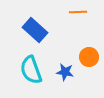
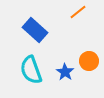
orange line: rotated 36 degrees counterclockwise
orange circle: moved 4 px down
blue star: rotated 24 degrees clockwise
